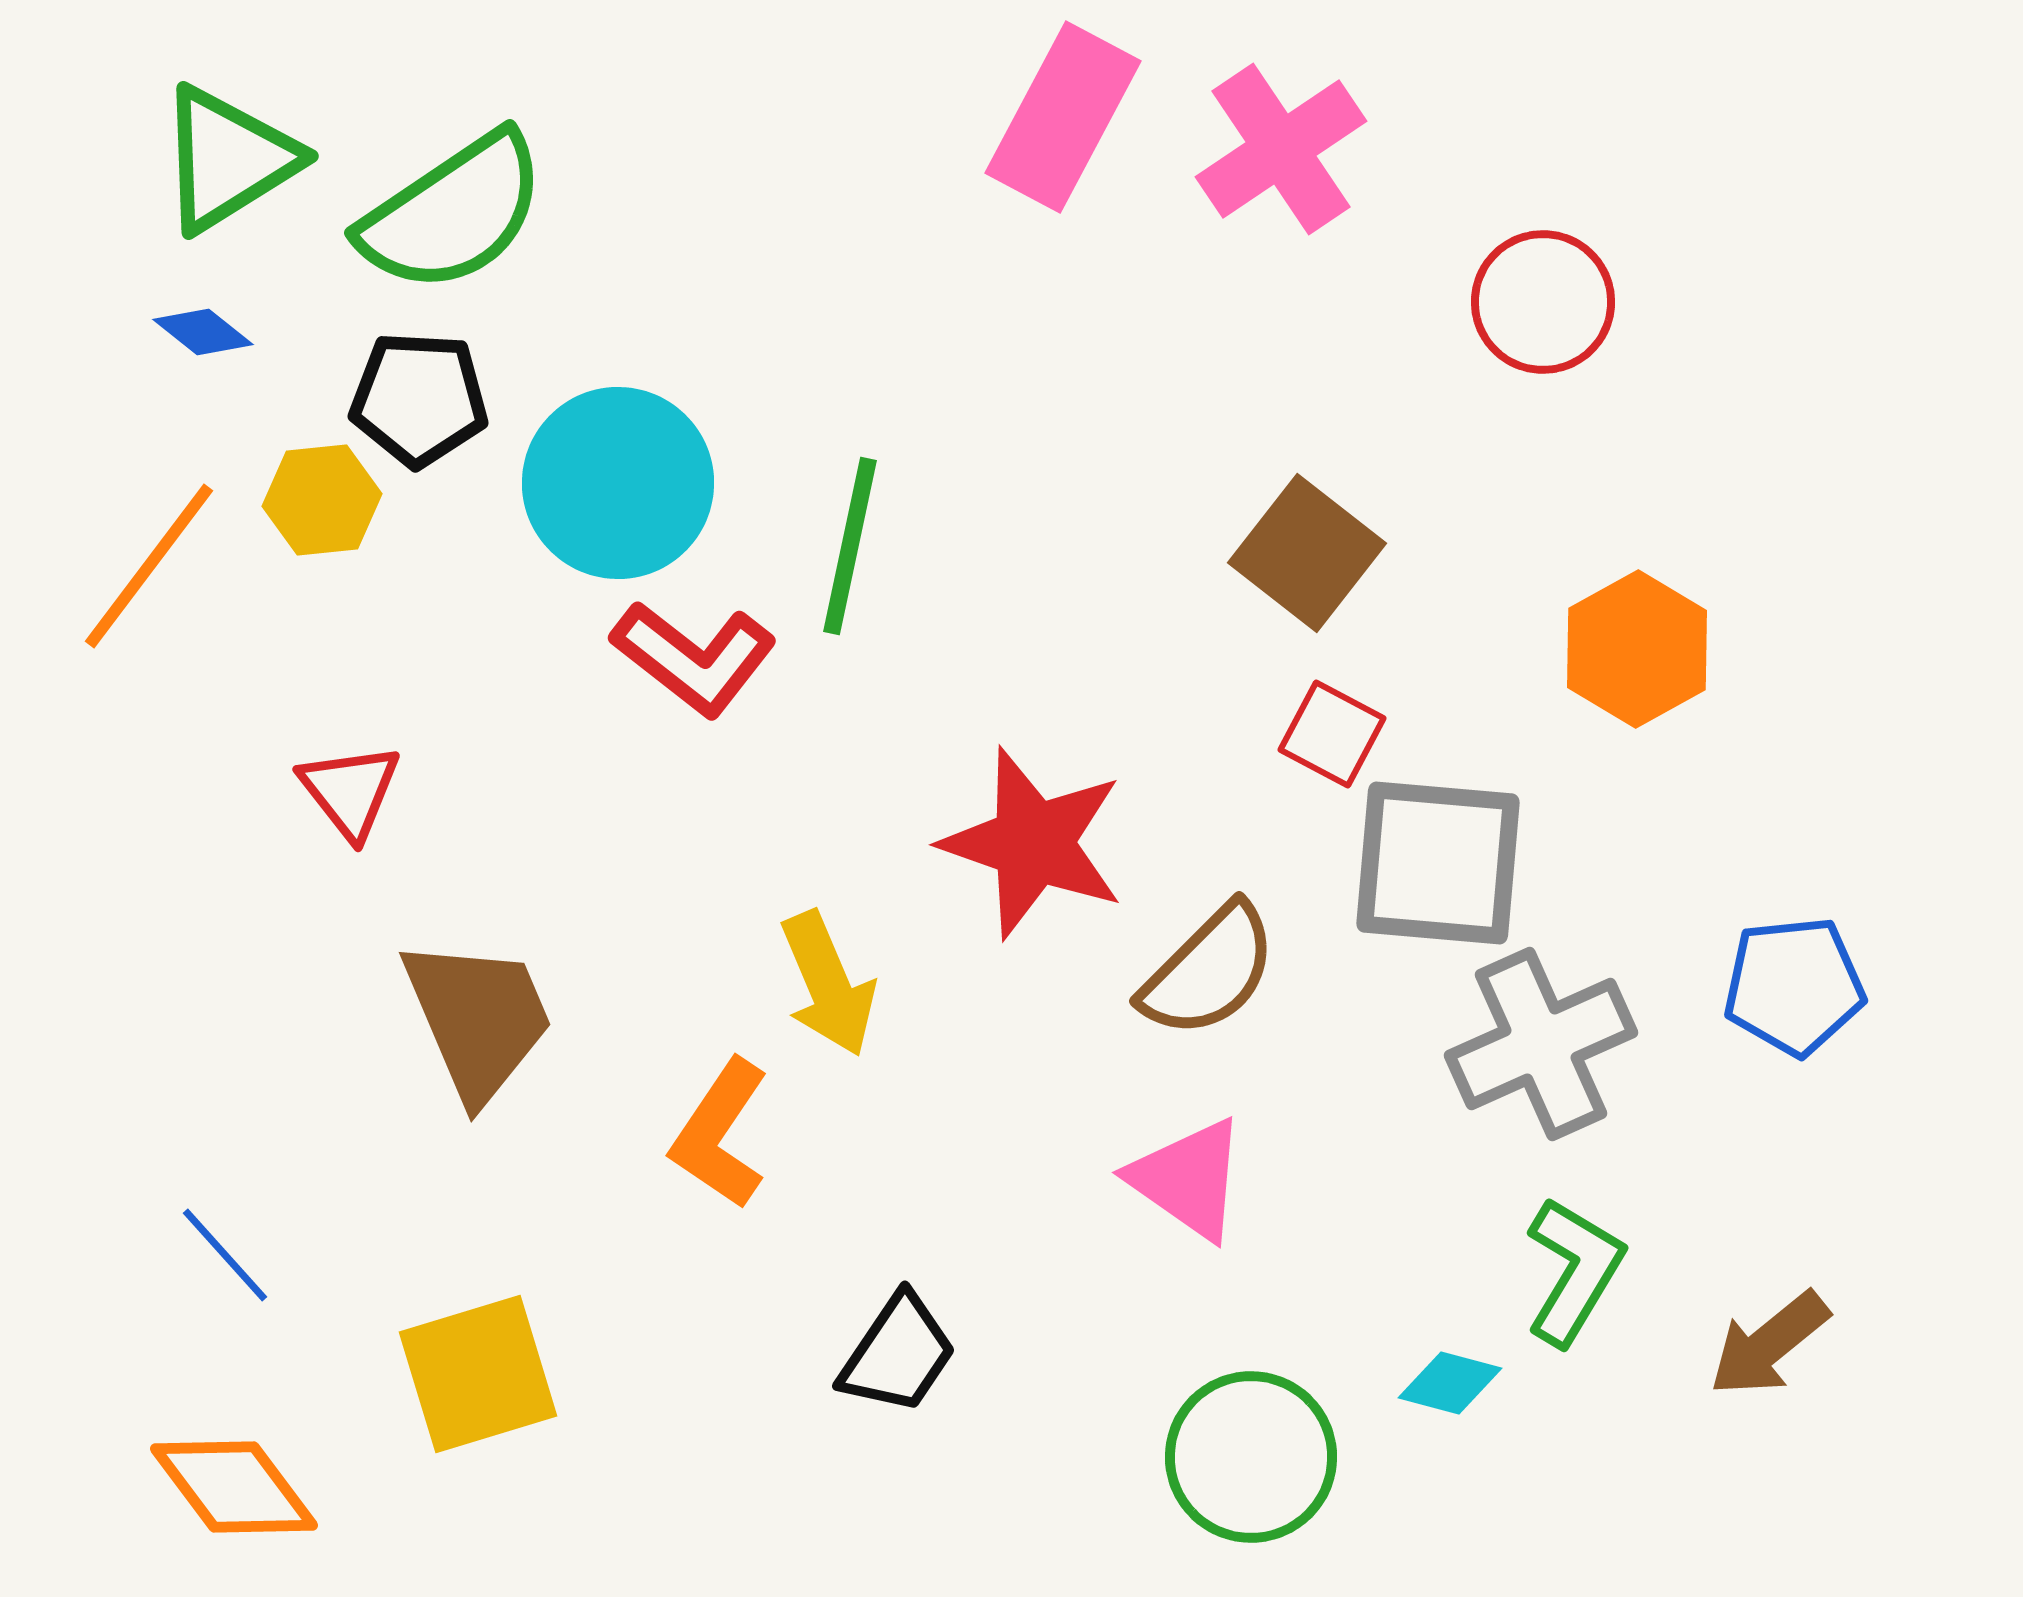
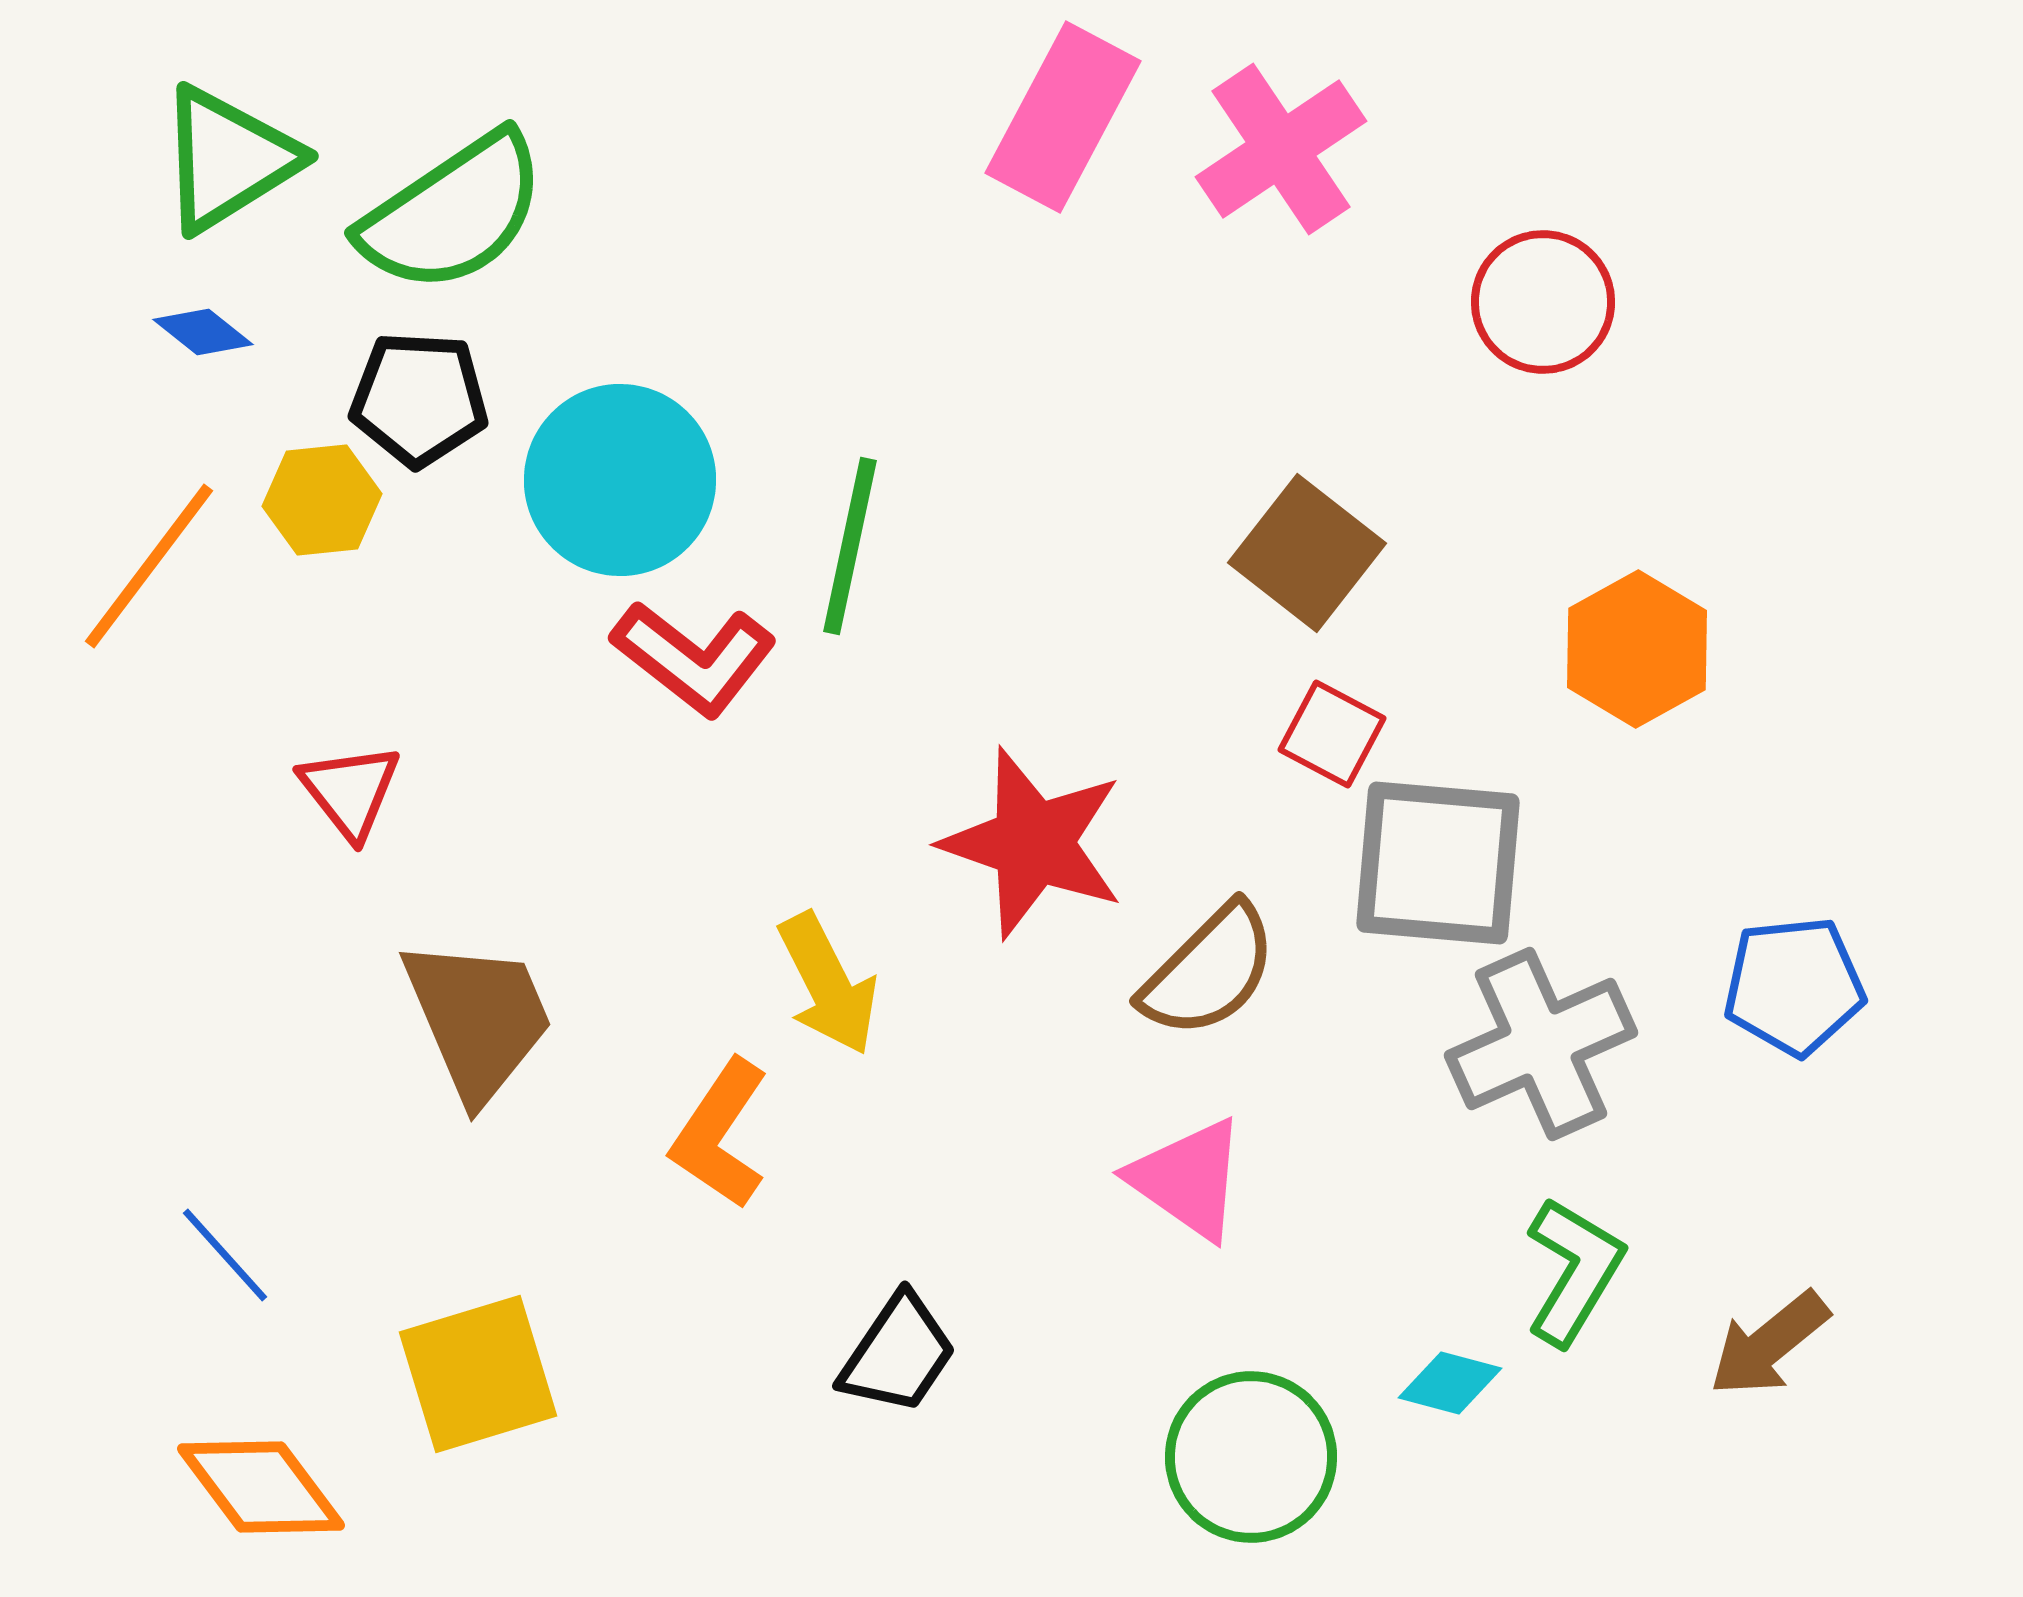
cyan circle: moved 2 px right, 3 px up
yellow arrow: rotated 4 degrees counterclockwise
orange diamond: moved 27 px right
